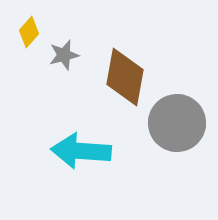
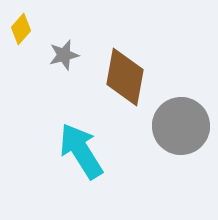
yellow diamond: moved 8 px left, 3 px up
gray circle: moved 4 px right, 3 px down
cyan arrow: rotated 54 degrees clockwise
